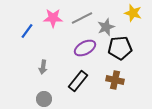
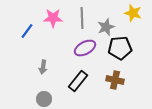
gray line: rotated 65 degrees counterclockwise
